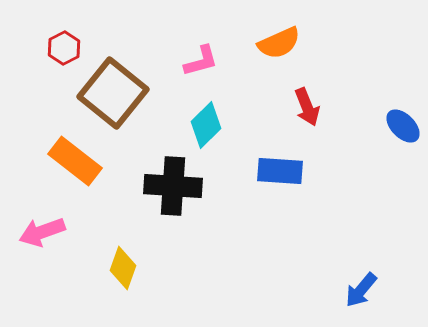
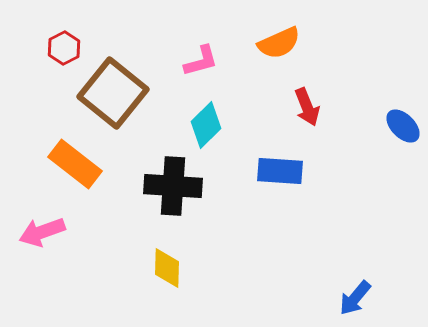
orange rectangle: moved 3 px down
yellow diamond: moved 44 px right; rotated 18 degrees counterclockwise
blue arrow: moved 6 px left, 8 px down
